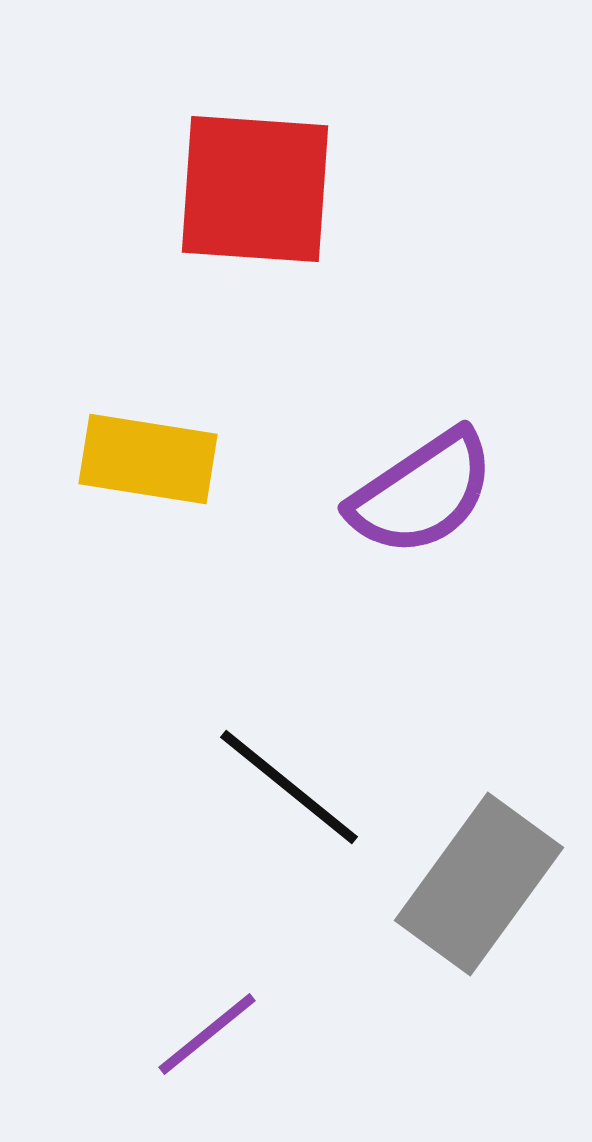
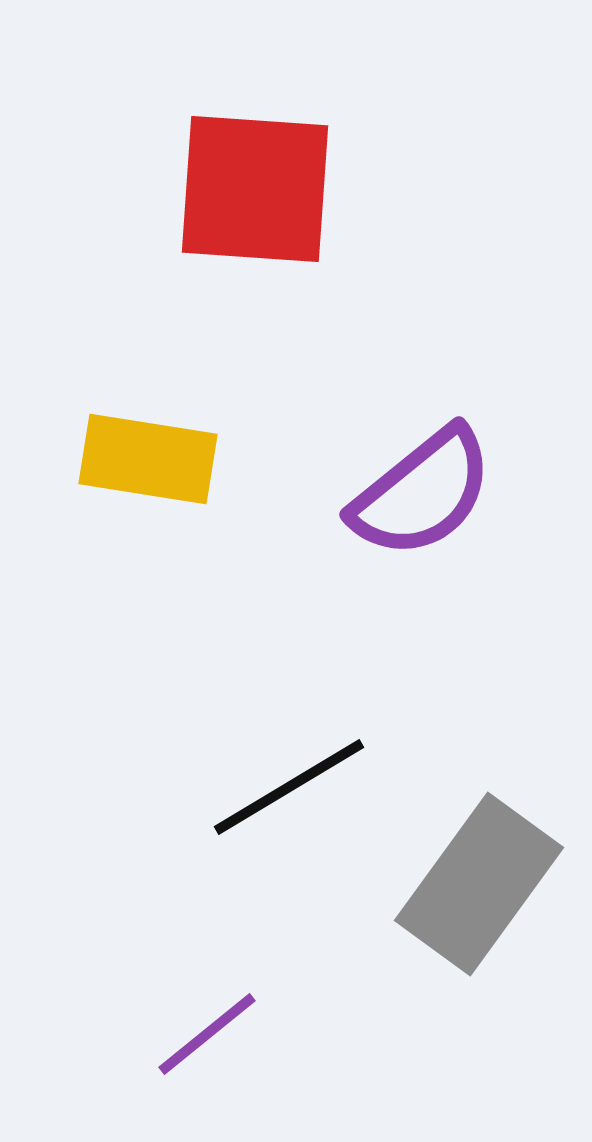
purple semicircle: rotated 5 degrees counterclockwise
black line: rotated 70 degrees counterclockwise
